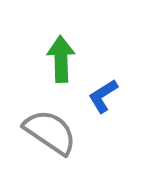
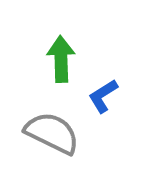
gray semicircle: moved 2 px right, 1 px down; rotated 8 degrees counterclockwise
